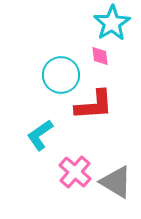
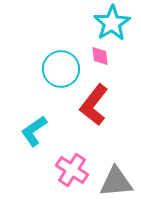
cyan circle: moved 6 px up
red L-shape: rotated 132 degrees clockwise
cyan L-shape: moved 6 px left, 4 px up
pink cross: moved 3 px left, 2 px up; rotated 8 degrees counterclockwise
gray triangle: rotated 36 degrees counterclockwise
